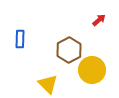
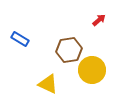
blue rectangle: rotated 60 degrees counterclockwise
brown hexagon: rotated 20 degrees clockwise
yellow triangle: rotated 20 degrees counterclockwise
